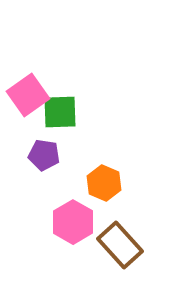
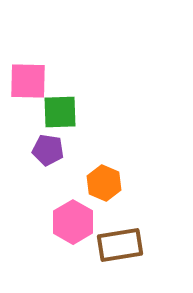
pink square: moved 14 px up; rotated 36 degrees clockwise
purple pentagon: moved 4 px right, 5 px up
brown rectangle: rotated 57 degrees counterclockwise
